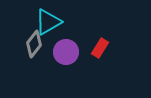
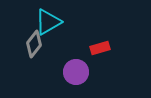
red rectangle: rotated 42 degrees clockwise
purple circle: moved 10 px right, 20 px down
